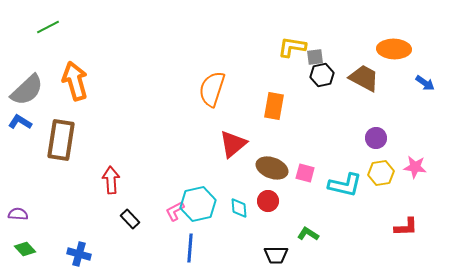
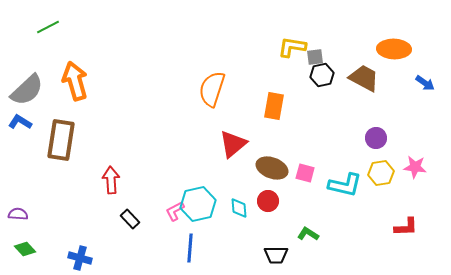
blue cross: moved 1 px right, 4 px down
